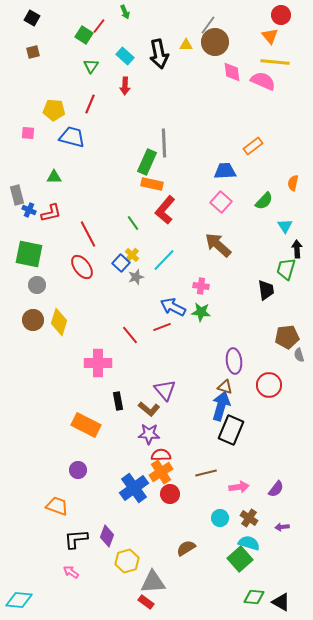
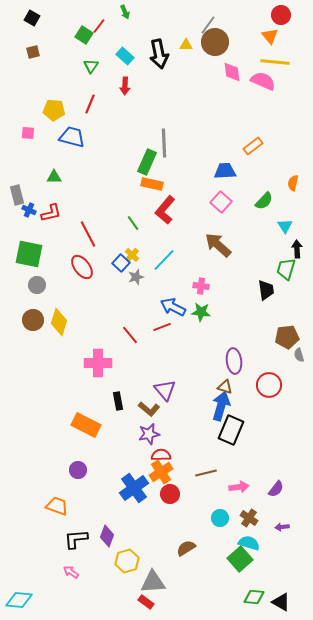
purple star at (149, 434): rotated 15 degrees counterclockwise
